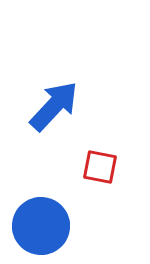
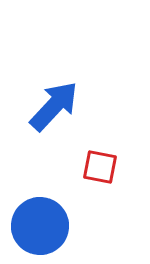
blue circle: moved 1 px left
